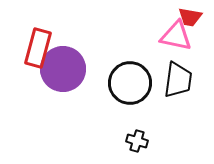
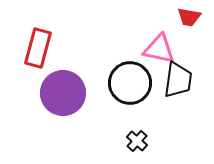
red trapezoid: moved 1 px left
pink triangle: moved 17 px left, 13 px down
purple circle: moved 24 px down
black cross: rotated 25 degrees clockwise
